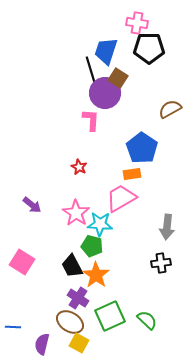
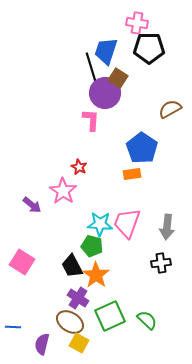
black line: moved 4 px up
pink trapezoid: moved 6 px right, 25 px down; rotated 40 degrees counterclockwise
pink star: moved 13 px left, 22 px up
